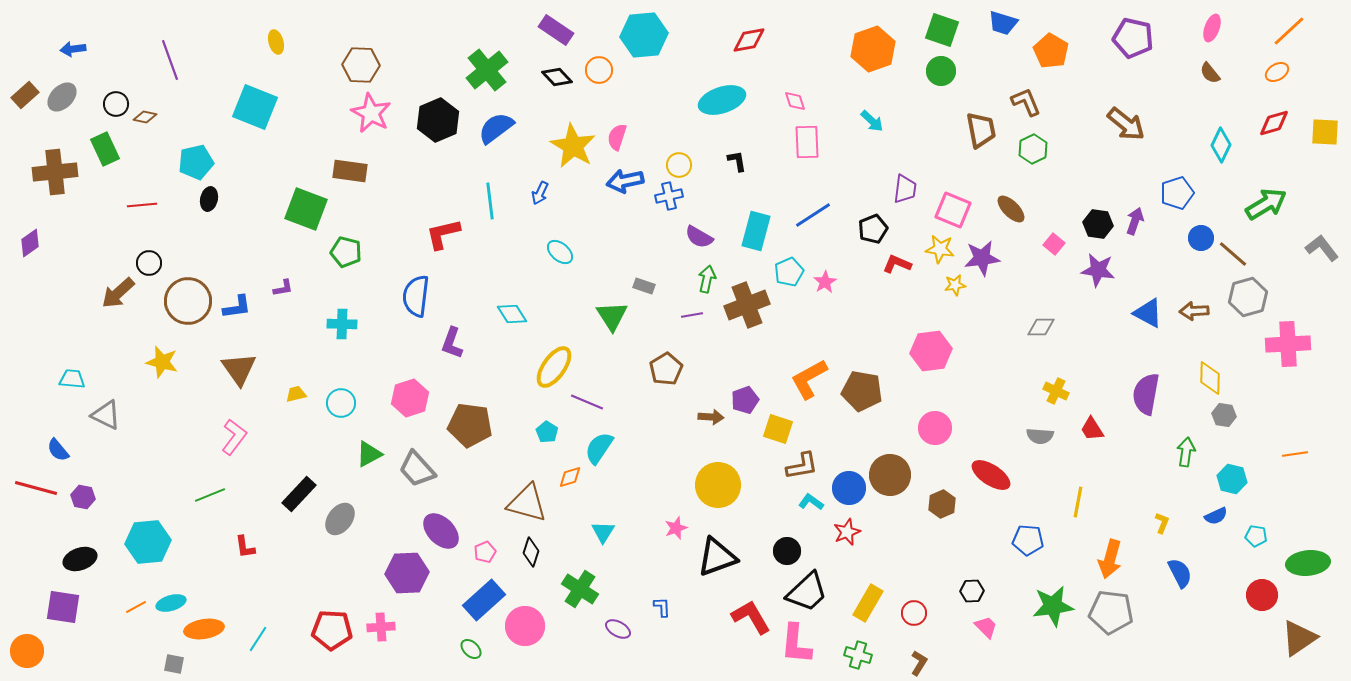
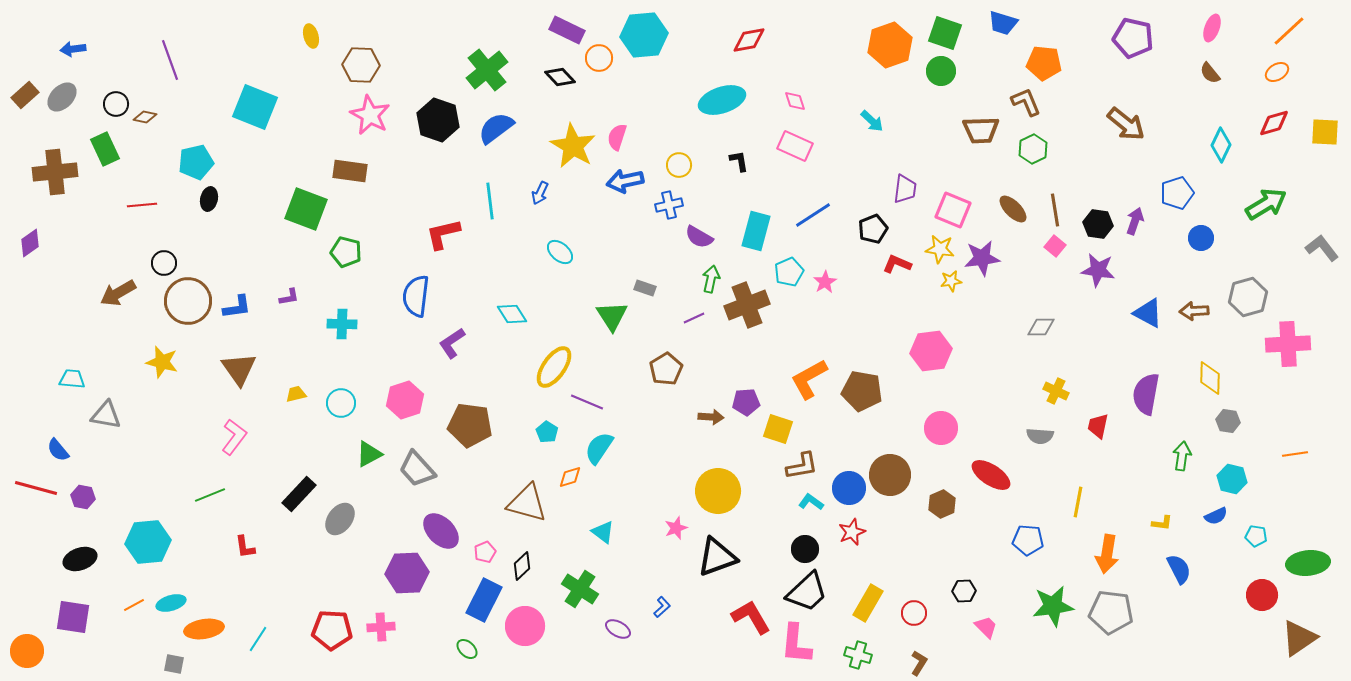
purple rectangle at (556, 30): moved 11 px right; rotated 8 degrees counterclockwise
green square at (942, 30): moved 3 px right, 3 px down
yellow ellipse at (276, 42): moved 35 px right, 6 px up
orange hexagon at (873, 49): moved 17 px right, 4 px up
orange pentagon at (1051, 51): moved 7 px left, 12 px down; rotated 24 degrees counterclockwise
orange circle at (599, 70): moved 12 px up
black diamond at (557, 77): moved 3 px right
pink star at (371, 113): moved 1 px left, 2 px down
black hexagon at (438, 120): rotated 18 degrees counterclockwise
brown trapezoid at (981, 130): rotated 99 degrees clockwise
pink rectangle at (807, 142): moved 12 px left, 4 px down; rotated 64 degrees counterclockwise
black L-shape at (737, 161): moved 2 px right
blue cross at (669, 196): moved 9 px down
brown ellipse at (1011, 209): moved 2 px right
pink square at (1054, 244): moved 1 px right, 2 px down
brown line at (1233, 254): moved 178 px left, 44 px up; rotated 40 degrees clockwise
black circle at (149, 263): moved 15 px right
green arrow at (707, 279): moved 4 px right
yellow star at (955, 285): moved 4 px left, 4 px up
gray rectangle at (644, 286): moved 1 px right, 2 px down
purple L-shape at (283, 288): moved 6 px right, 9 px down
brown arrow at (118, 293): rotated 12 degrees clockwise
purple line at (692, 315): moved 2 px right, 3 px down; rotated 15 degrees counterclockwise
purple L-shape at (452, 343): rotated 36 degrees clockwise
pink hexagon at (410, 398): moved 5 px left, 2 px down
purple pentagon at (745, 400): moved 1 px right, 2 px down; rotated 16 degrees clockwise
gray triangle at (106, 415): rotated 16 degrees counterclockwise
gray hexagon at (1224, 415): moved 4 px right, 6 px down
pink circle at (935, 428): moved 6 px right
red trapezoid at (1092, 429): moved 6 px right, 3 px up; rotated 44 degrees clockwise
green arrow at (1186, 452): moved 4 px left, 4 px down
yellow circle at (718, 485): moved 6 px down
yellow L-shape at (1162, 523): rotated 75 degrees clockwise
cyan triangle at (603, 532): rotated 25 degrees counterclockwise
red star at (847, 532): moved 5 px right
black circle at (787, 551): moved 18 px right, 2 px up
black diamond at (531, 552): moved 9 px left, 14 px down; rotated 28 degrees clockwise
orange arrow at (1110, 559): moved 3 px left, 5 px up; rotated 6 degrees counterclockwise
blue semicircle at (1180, 573): moved 1 px left, 4 px up
black hexagon at (972, 591): moved 8 px left
blue rectangle at (484, 600): rotated 21 degrees counterclockwise
purple square at (63, 607): moved 10 px right, 10 px down
orange line at (136, 607): moved 2 px left, 2 px up
blue L-shape at (662, 607): rotated 50 degrees clockwise
green ellipse at (471, 649): moved 4 px left
